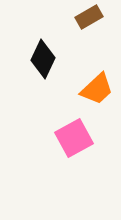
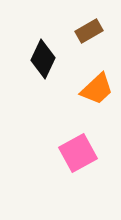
brown rectangle: moved 14 px down
pink square: moved 4 px right, 15 px down
